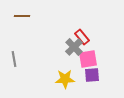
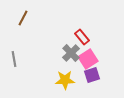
brown line: moved 1 px right, 2 px down; rotated 63 degrees counterclockwise
gray cross: moved 3 px left, 6 px down
pink square: rotated 24 degrees counterclockwise
purple square: rotated 14 degrees counterclockwise
yellow star: moved 1 px down
